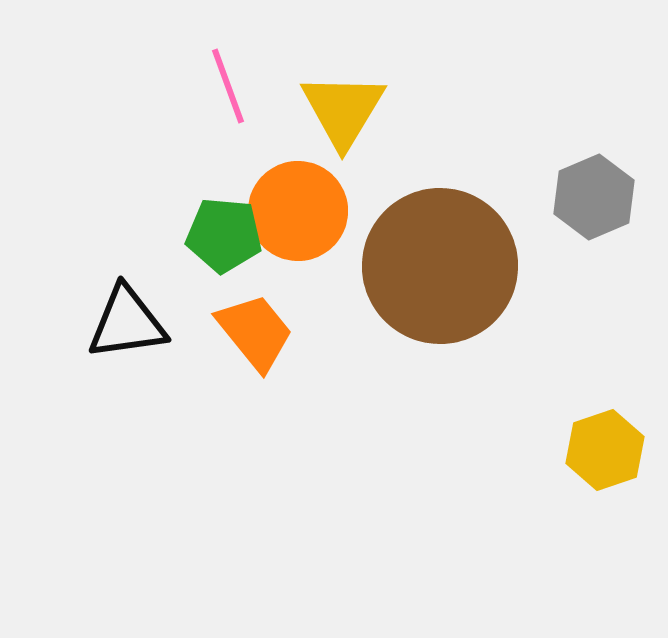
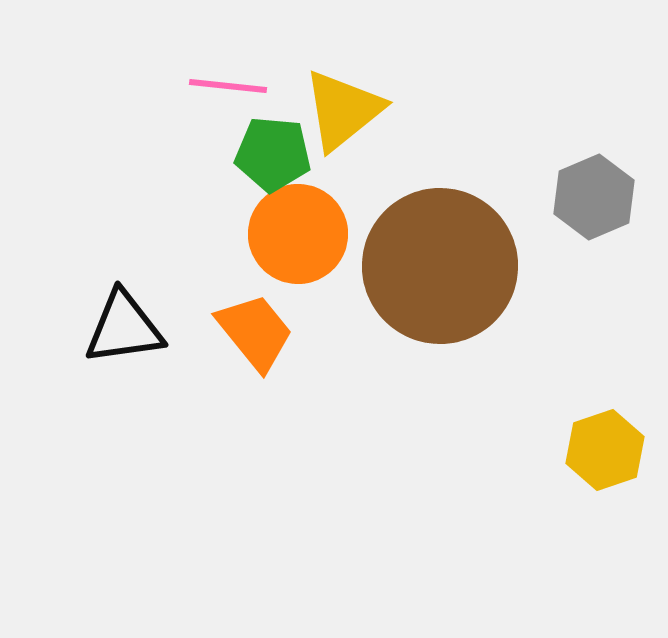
pink line: rotated 64 degrees counterclockwise
yellow triangle: rotated 20 degrees clockwise
orange circle: moved 23 px down
green pentagon: moved 49 px right, 81 px up
black triangle: moved 3 px left, 5 px down
